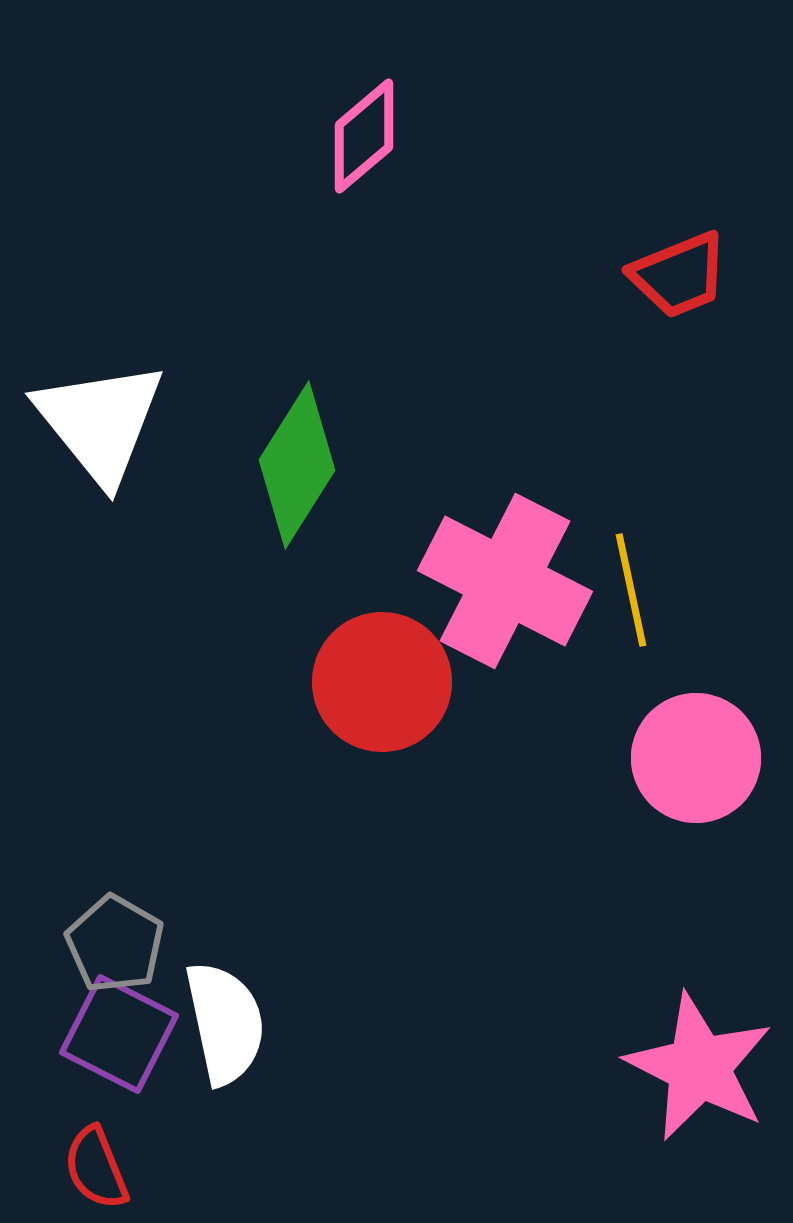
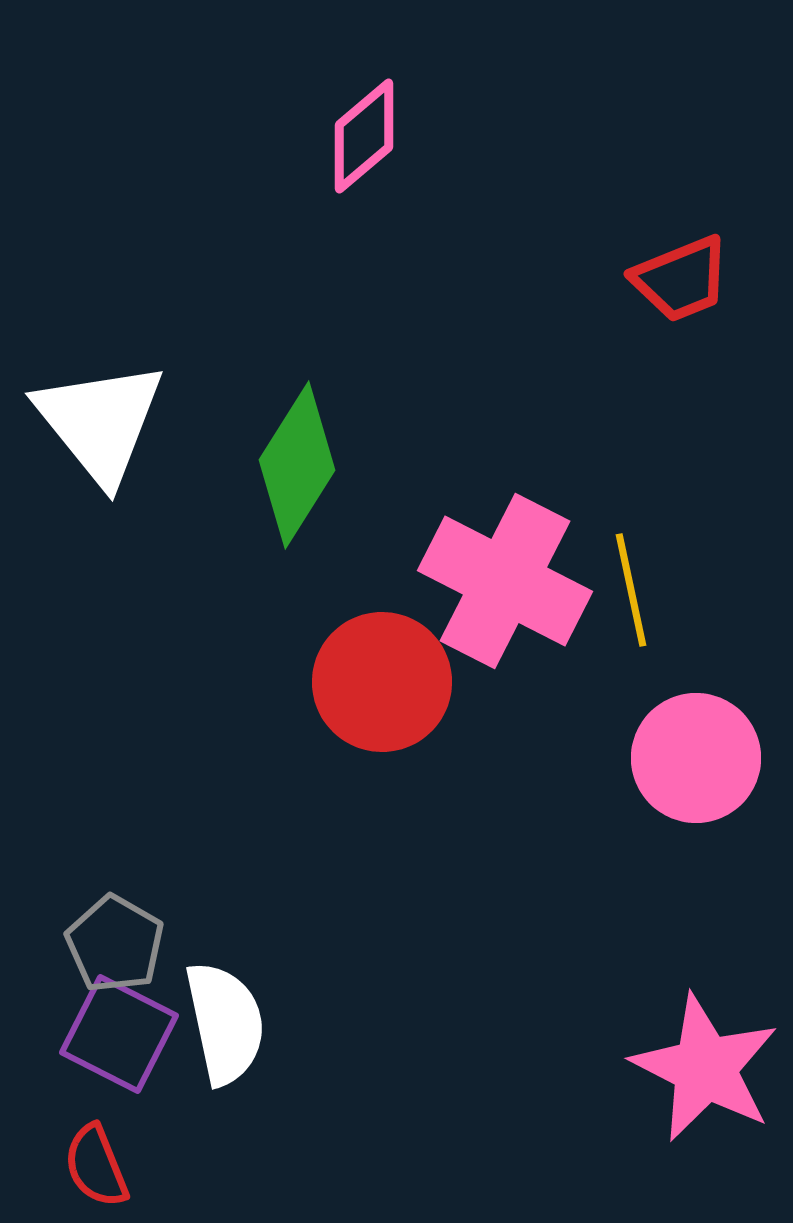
red trapezoid: moved 2 px right, 4 px down
pink star: moved 6 px right, 1 px down
red semicircle: moved 2 px up
